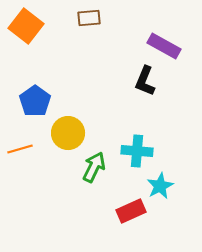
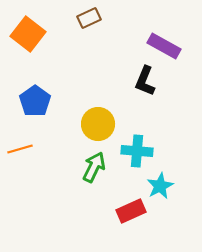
brown rectangle: rotated 20 degrees counterclockwise
orange square: moved 2 px right, 8 px down
yellow circle: moved 30 px right, 9 px up
